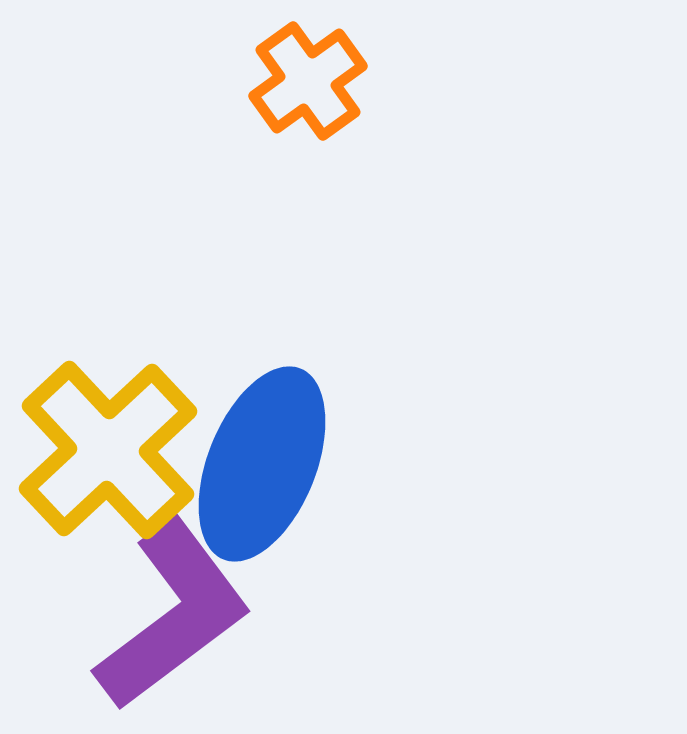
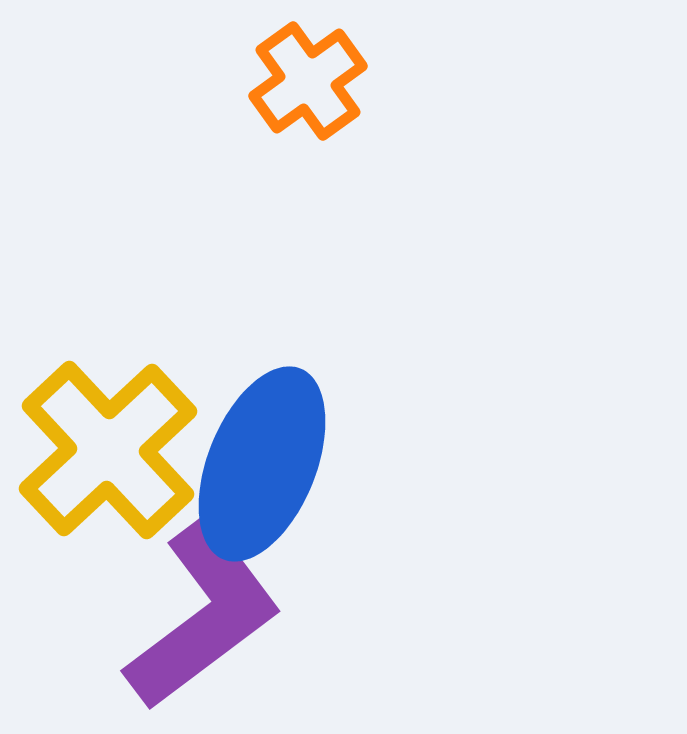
purple L-shape: moved 30 px right
